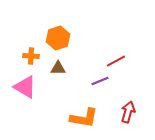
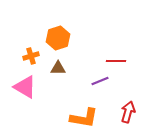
orange cross: rotated 21 degrees counterclockwise
red line: rotated 30 degrees clockwise
